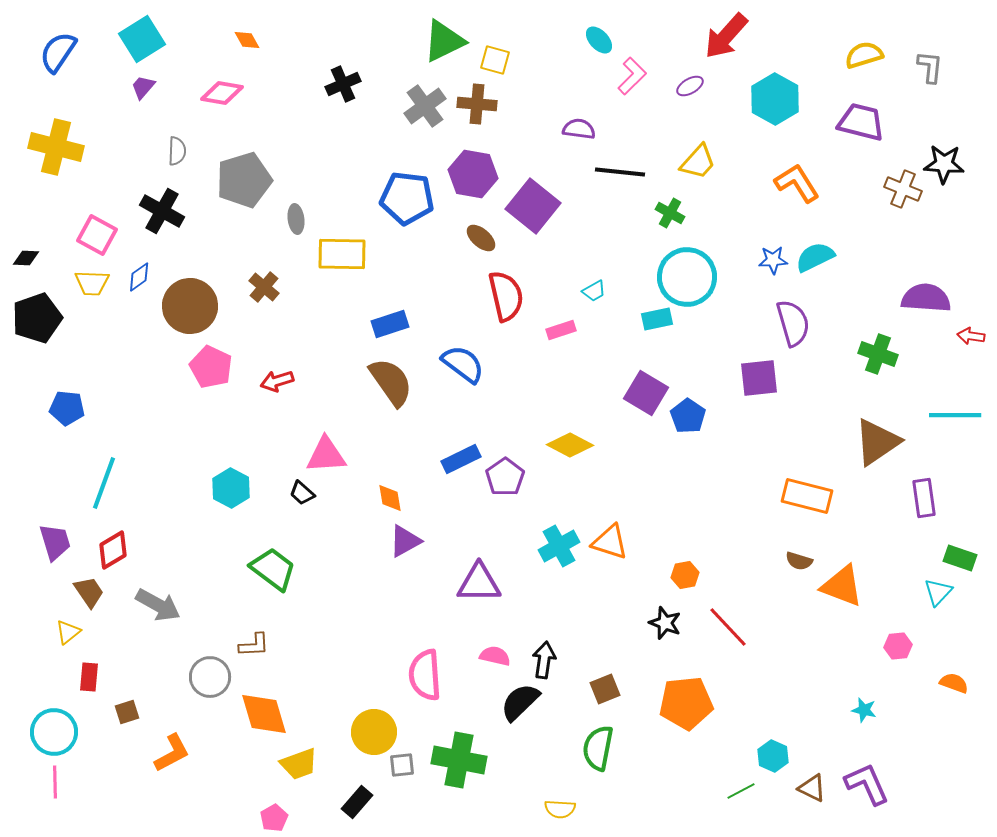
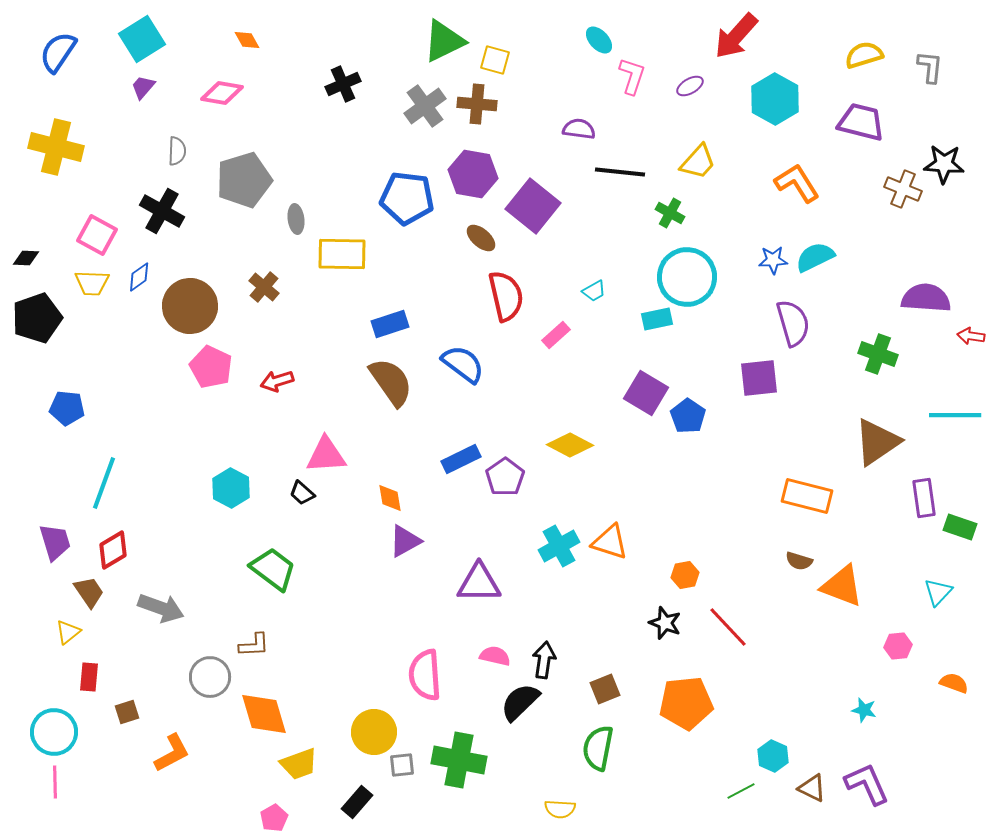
red arrow at (726, 36): moved 10 px right
pink L-shape at (632, 76): rotated 27 degrees counterclockwise
pink rectangle at (561, 330): moved 5 px left, 5 px down; rotated 24 degrees counterclockwise
green rectangle at (960, 558): moved 31 px up
gray arrow at (158, 605): moved 3 px right, 3 px down; rotated 9 degrees counterclockwise
